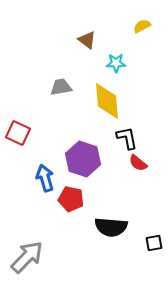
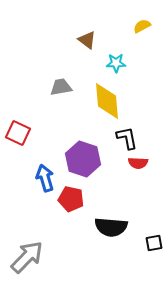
red semicircle: rotated 36 degrees counterclockwise
